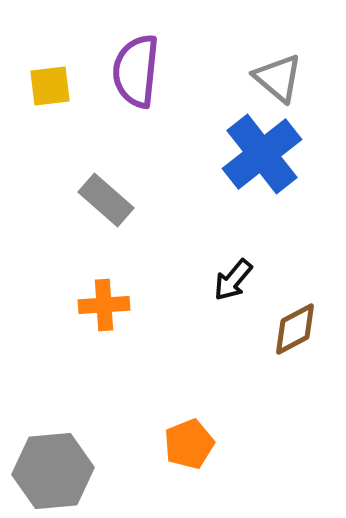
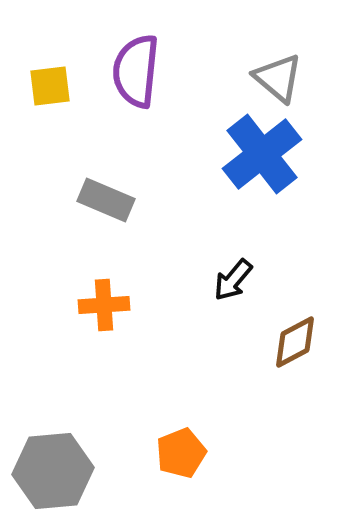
gray rectangle: rotated 18 degrees counterclockwise
brown diamond: moved 13 px down
orange pentagon: moved 8 px left, 9 px down
